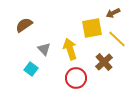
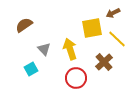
cyan square: rotated 24 degrees clockwise
